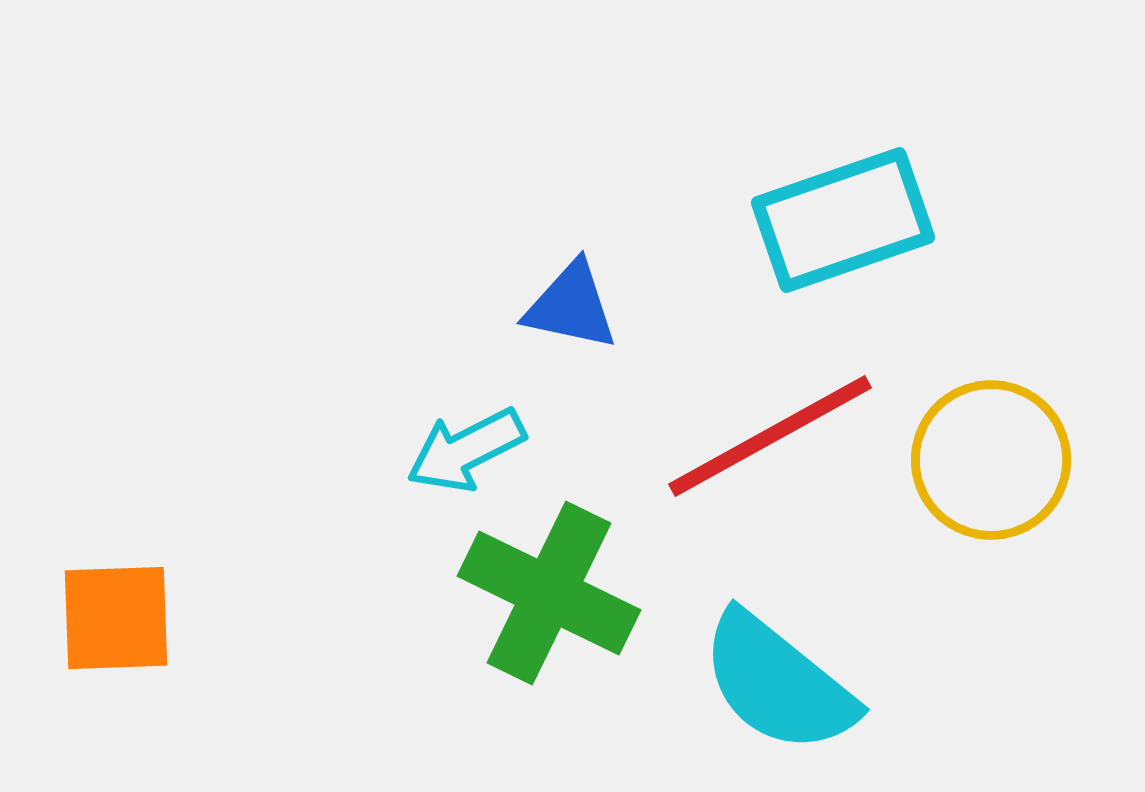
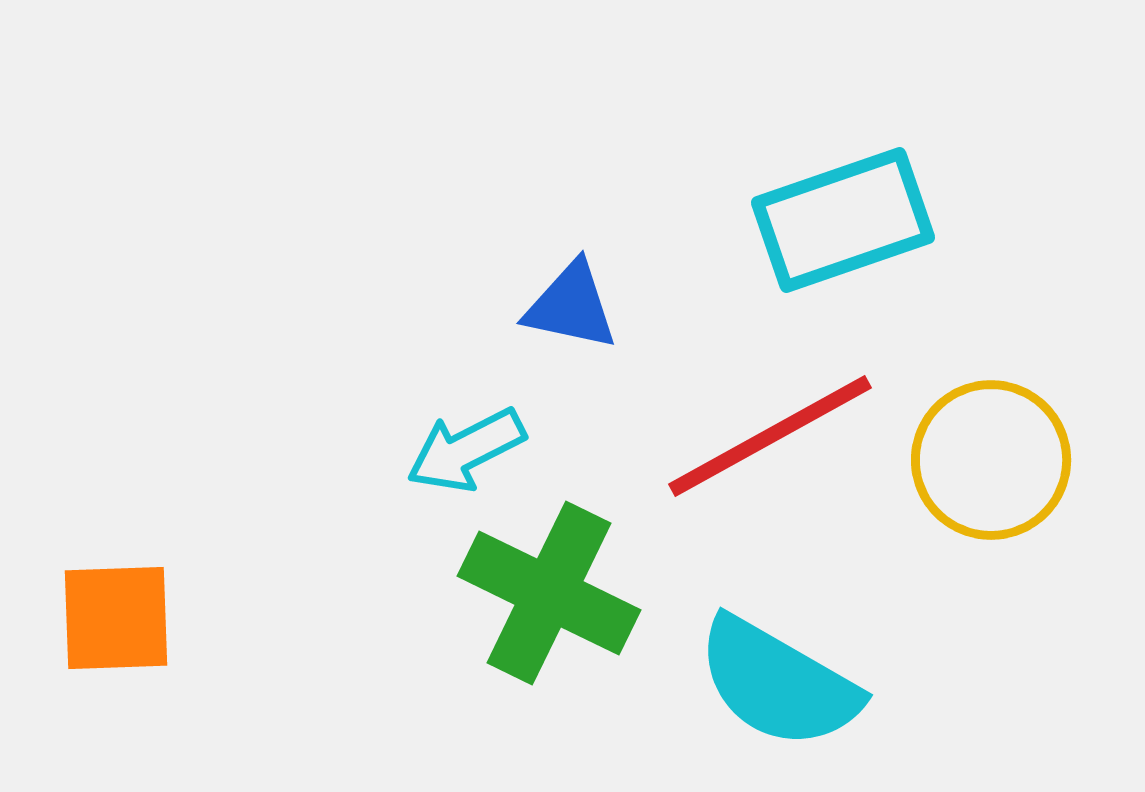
cyan semicircle: rotated 9 degrees counterclockwise
